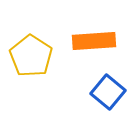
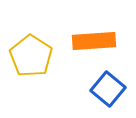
blue square: moved 3 px up
